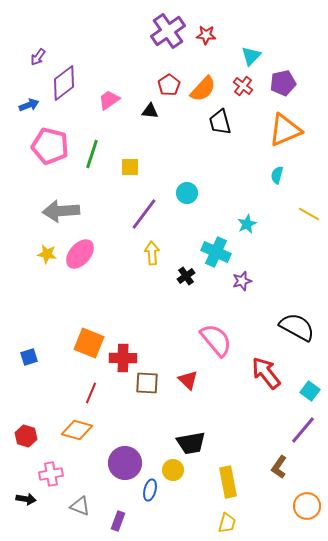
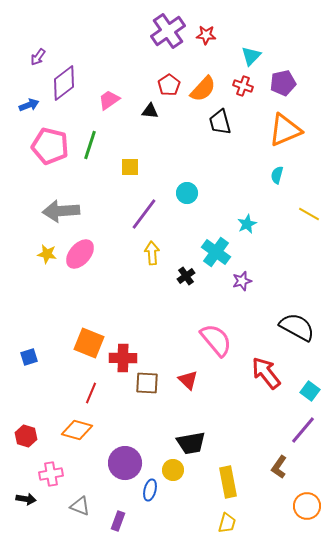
red cross at (243, 86): rotated 18 degrees counterclockwise
green line at (92, 154): moved 2 px left, 9 px up
cyan cross at (216, 252): rotated 12 degrees clockwise
